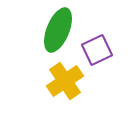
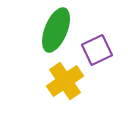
green ellipse: moved 2 px left
